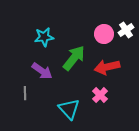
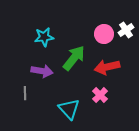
purple arrow: rotated 25 degrees counterclockwise
